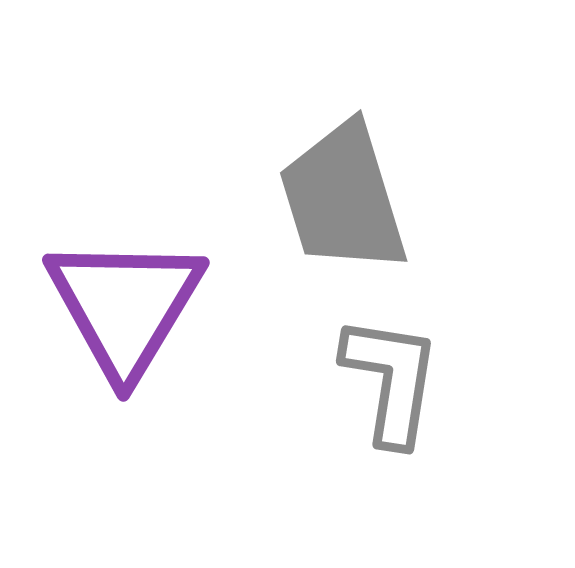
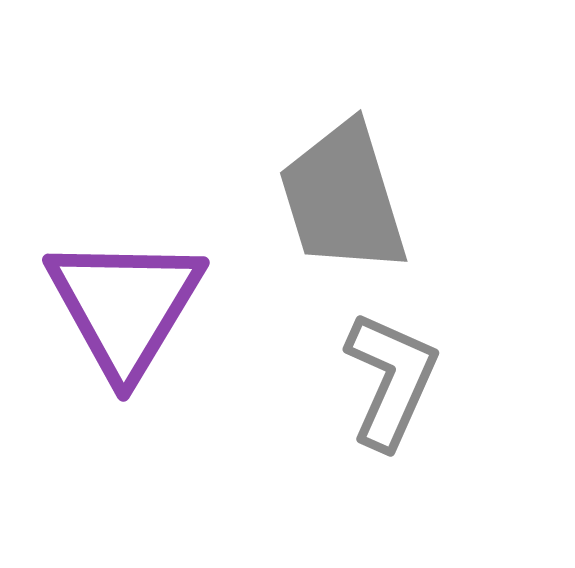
gray L-shape: rotated 15 degrees clockwise
